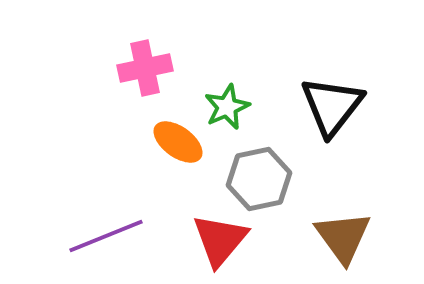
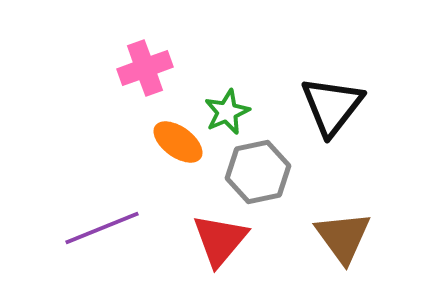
pink cross: rotated 8 degrees counterclockwise
green star: moved 5 px down
gray hexagon: moved 1 px left, 7 px up
purple line: moved 4 px left, 8 px up
